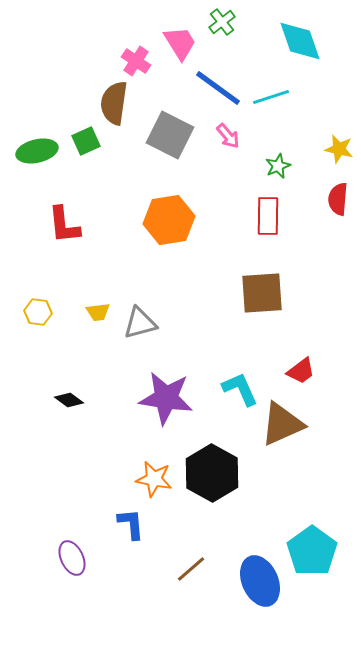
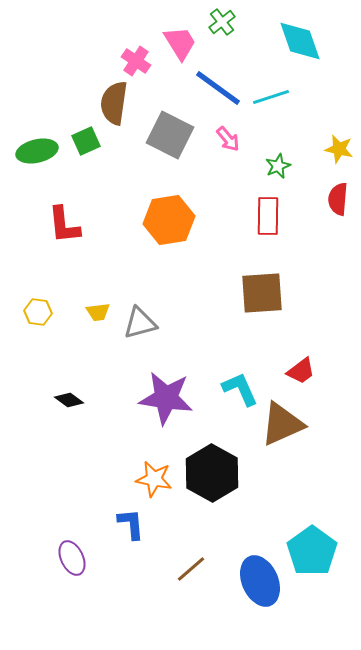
pink arrow: moved 3 px down
